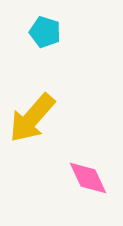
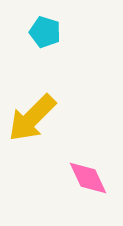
yellow arrow: rotated 4 degrees clockwise
